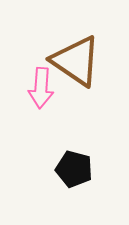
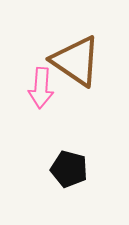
black pentagon: moved 5 px left
